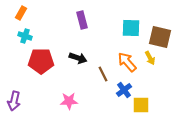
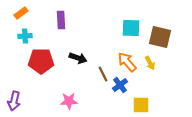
orange rectangle: rotated 24 degrees clockwise
purple rectangle: moved 21 px left; rotated 12 degrees clockwise
cyan cross: rotated 24 degrees counterclockwise
yellow arrow: moved 5 px down
blue cross: moved 4 px left, 5 px up
